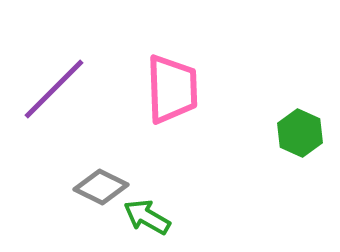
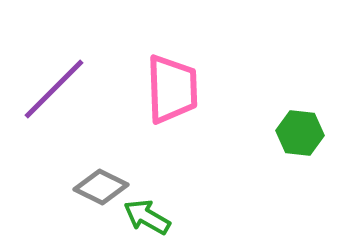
green hexagon: rotated 18 degrees counterclockwise
